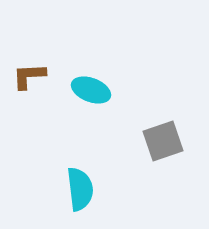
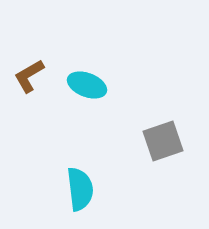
brown L-shape: rotated 27 degrees counterclockwise
cyan ellipse: moved 4 px left, 5 px up
